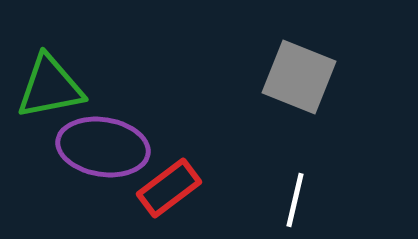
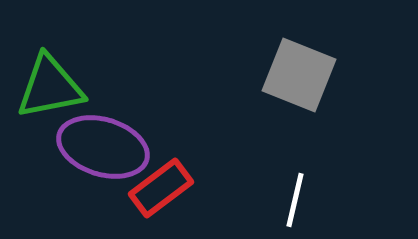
gray square: moved 2 px up
purple ellipse: rotated 8 degrees clockwise
red rectangle: moved 8 px left
